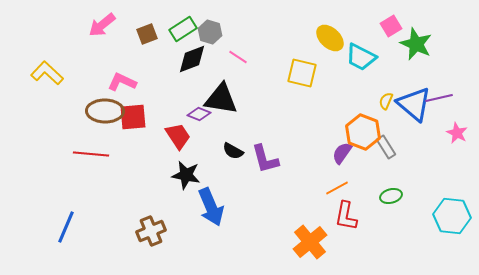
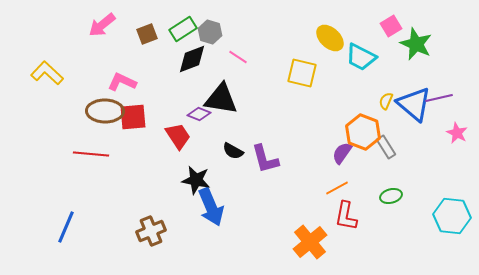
black star: moved 10 px right, 5 px down
